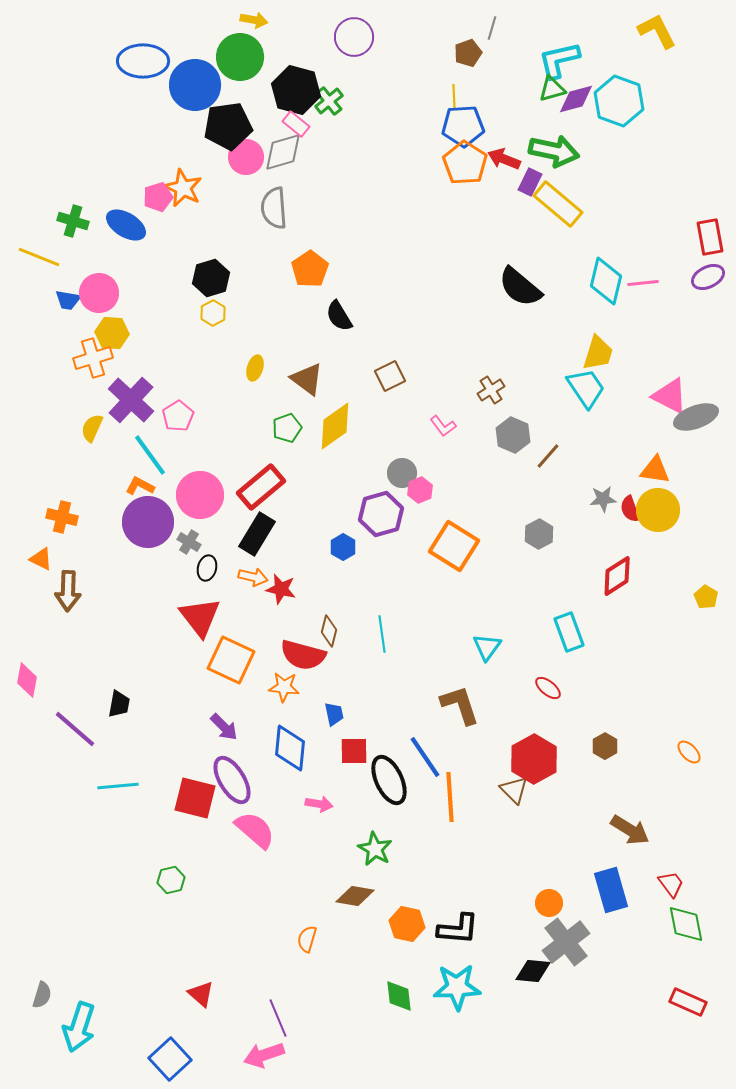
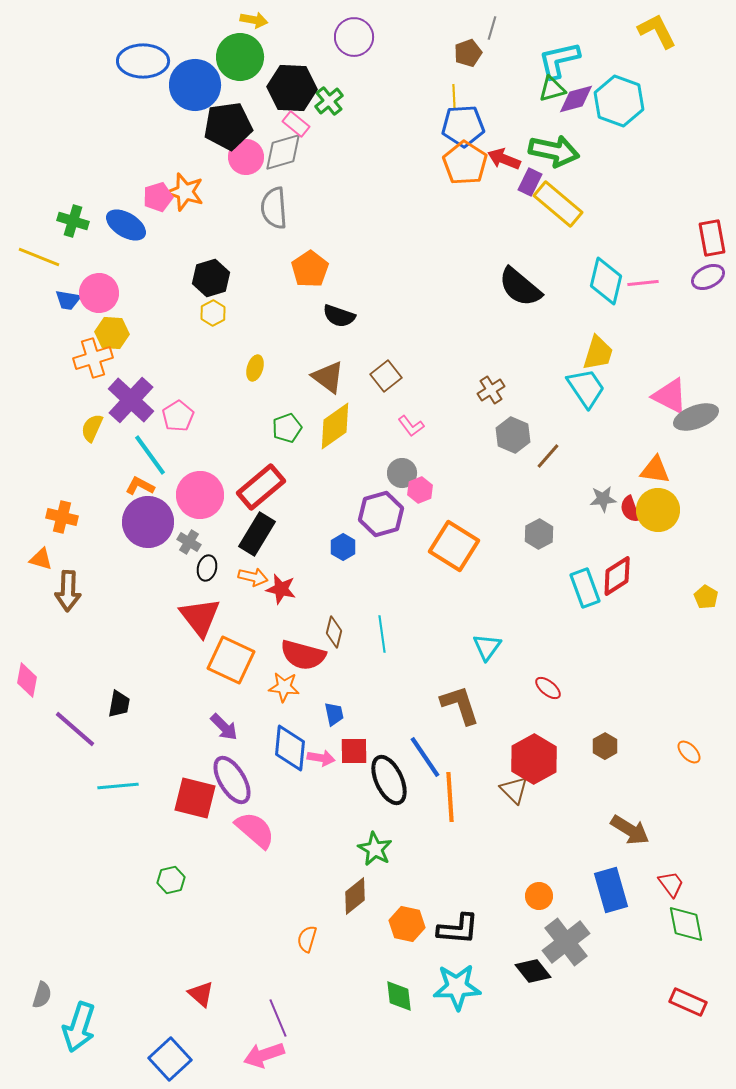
black hexagon at (296, 90): moved 4 px left, 2 px up; rotated 12 degrees counterclockwise
orange star at (183, 188): moved 2 px right, 4 px down; rotated 9 degrees counterclockwise
red rectangle at (710, 237): moved 2 px right, 1 px down
black semicircle at (339, 316): rotated 40 degrees counterclockwise
brown square at (390, 376): moved 4 px left; rotated 12 degrees counterclockwise
brown triangle at (307, 379): moved 21 px right, 2 px up
pink L-shape at (443, 426): moved 32 px left
orange triangle at (41, 559): rotated 10 degrees counterclockwise
brown diamond at (329, 631): moved 5 px right, 1 px down
cyan rectangle at (569, 632): moved 16 px right, 44 px up
pink arrow at (319, 804): moved 2 px right, 46 px up
brown diamond at (355, 896): rotated 48 degrees counterclockwise
orange circle at (549, 903): moved 10 px left, 7 px up
black diamond at (533, 971): rotated 45 degrees clockwise
